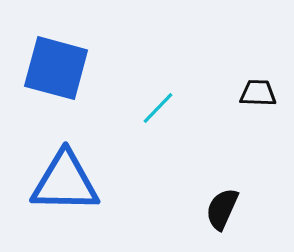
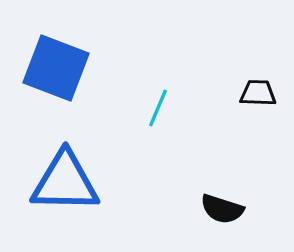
blue square: rotated 6 degrees clockwise
cyan line: rotated 21 degrees counterclockwise
black semicircle: rotated 96 degrees counterclockwise
